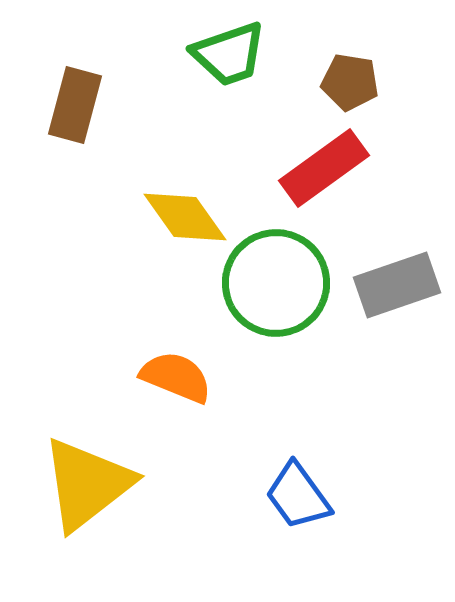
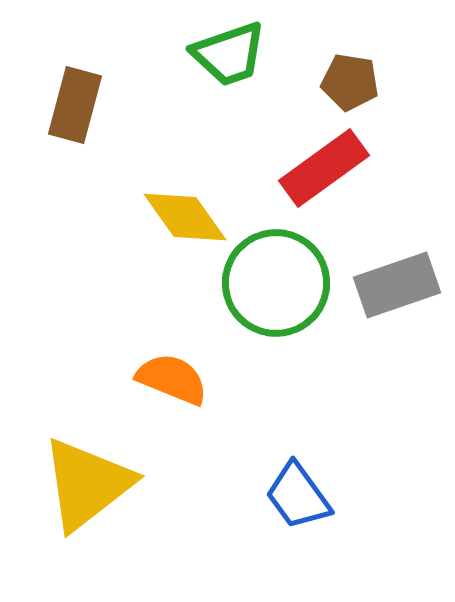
orange semicircle: moved 4 px left, 2 px down
